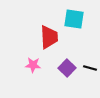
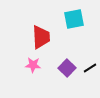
cyan square: rotated 20 degrees counterclockwise
red trapezoid: moved 8 px left
black line: rotated 48 degrees counterclockwise
